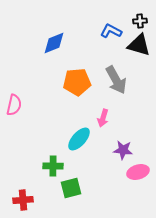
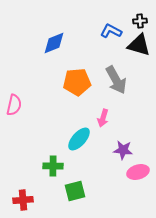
green square: moved 4 px right, 3 px down
